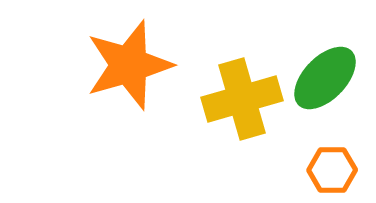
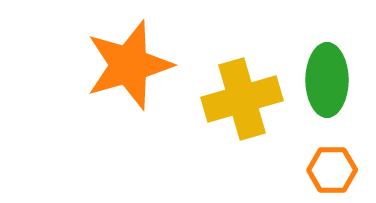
green ellipse: moved 2 px right, 2 px down; rotated 44 degrees counterclockwise
